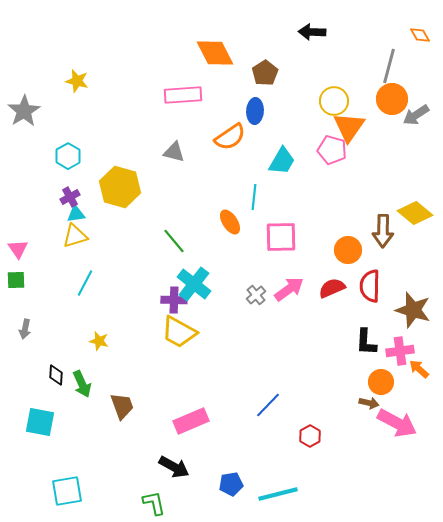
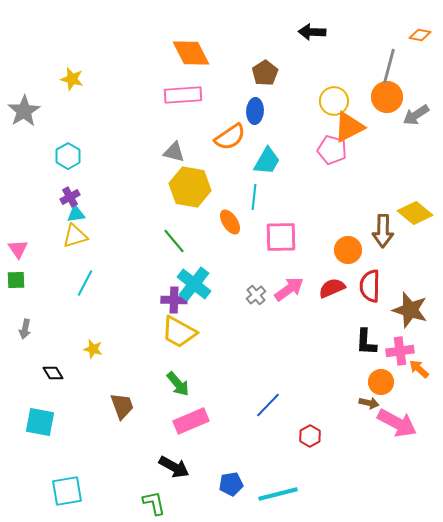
orange diamond at (420, 35): rotated 50 degrees counterclockwise
orange diamond at (215, 53): moved 24 px left
yellow star at (77, 81): moved 5 px left, 2 px up
orange circle at (392, 99): moved 5 px left, 2 px up
orange triangle at (349, 127): rotated 28 degrees clockwise
cyan trapezoid at (282, 161): moved 15 px left
yellow hexagon at (120, 187): moved 70 px right; rotated 6 degrees counterclockwise
brown star at (413, 310): moved 3 px left
yellow star at (99, 341): moved 6 px left, 8 px down
black diamond at (56, 375): moved 3 px left, 2 px up; rotated 35 degrees counterclockwise
green arrow at (82, 384): moved 96 px right; rotated 16 degrees counterclockwise
